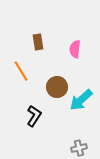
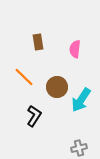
orange line: moved 3 px right, 6 px down; rotated 15 degrees counterclockwise
cyan arrow: rotated 15 degrees counterclockwise
